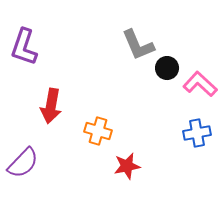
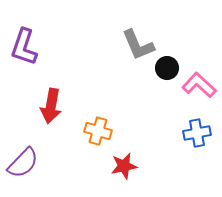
pink L-shape: moved 1 px left, 1 px down
red star: moved 3 px left
